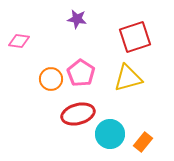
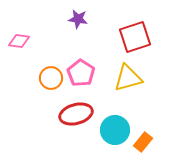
purple star: moved 1 px right
orange circle: moved 1 px up
red ellipse: moved 2 px left
cyan circle: moved 5 px right, 4 px up
